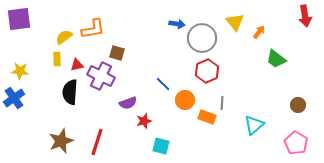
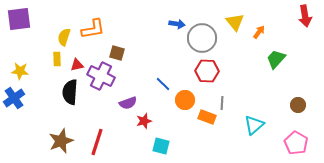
yellow semicircle: rotated 36 degrees counterclockwise
green trapezoid: rotated 95 degrees clockwise
red hexagon: rotated 25 degrees clockwise
